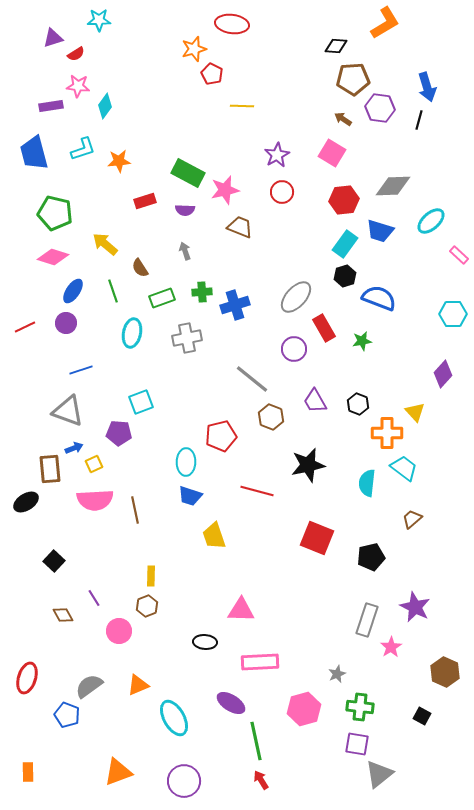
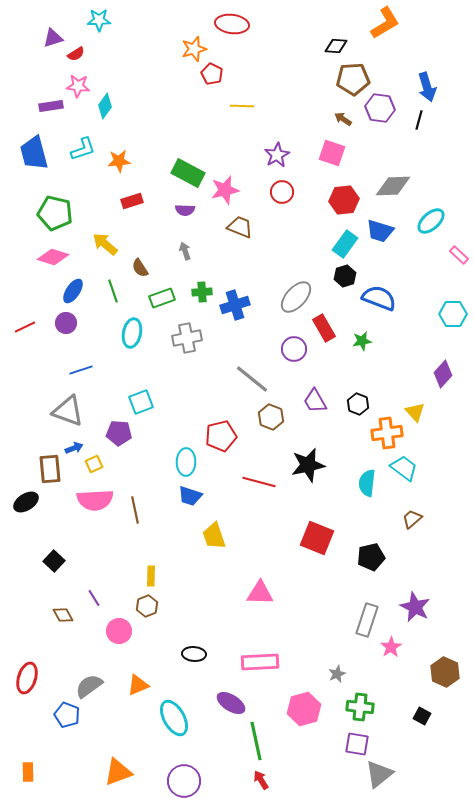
pink square at (332, 153): rotated 12 degrees counterclockwise
red rectangle at (145, 201): moved 13 px left
orange cross at (387, 433): rotated 8 degrees counterclockwise
red line at (257, 491): moved 2 px right, 9 px up
pink triangle at (241, 610): moved 19 px right, 17 px up
black ellipse at (205, 642): moved 11 px left, 12 px down
